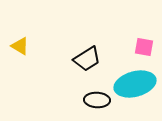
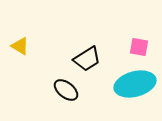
pink square: moved 5 px left
black ellipse: moved 31 px left, 10 px up; rotated 35 degrees clockwise
